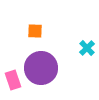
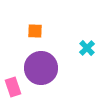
pink rectangle: moved 7 px down
